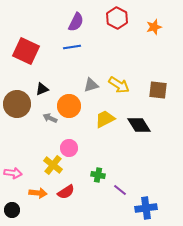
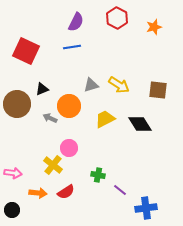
black diamond: moved 1 px right, 1 px up
